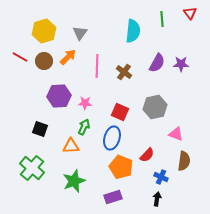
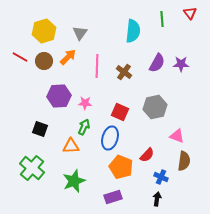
pink triangle: moved 1 px right, 2 px down
blue ellipse: moved 2 px left
